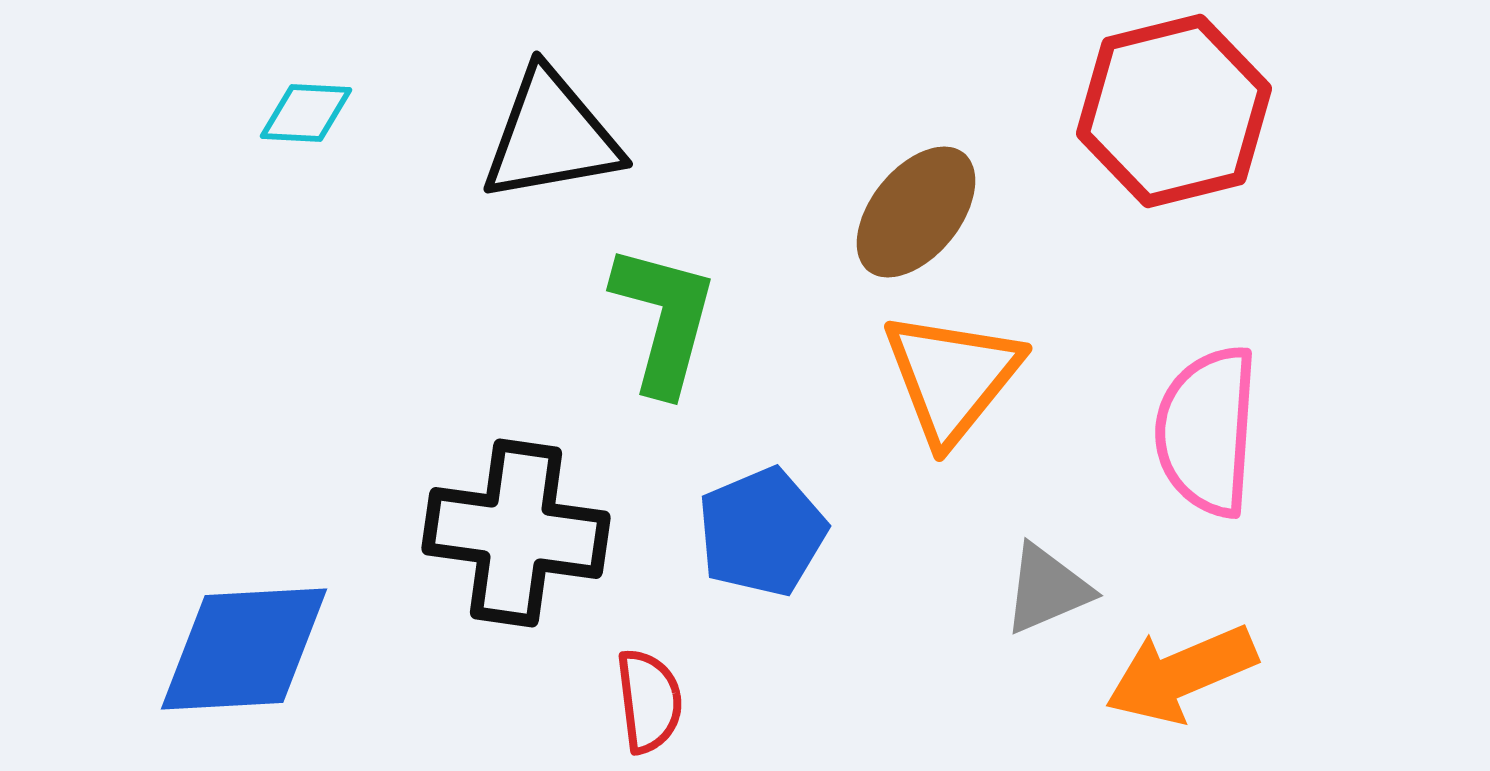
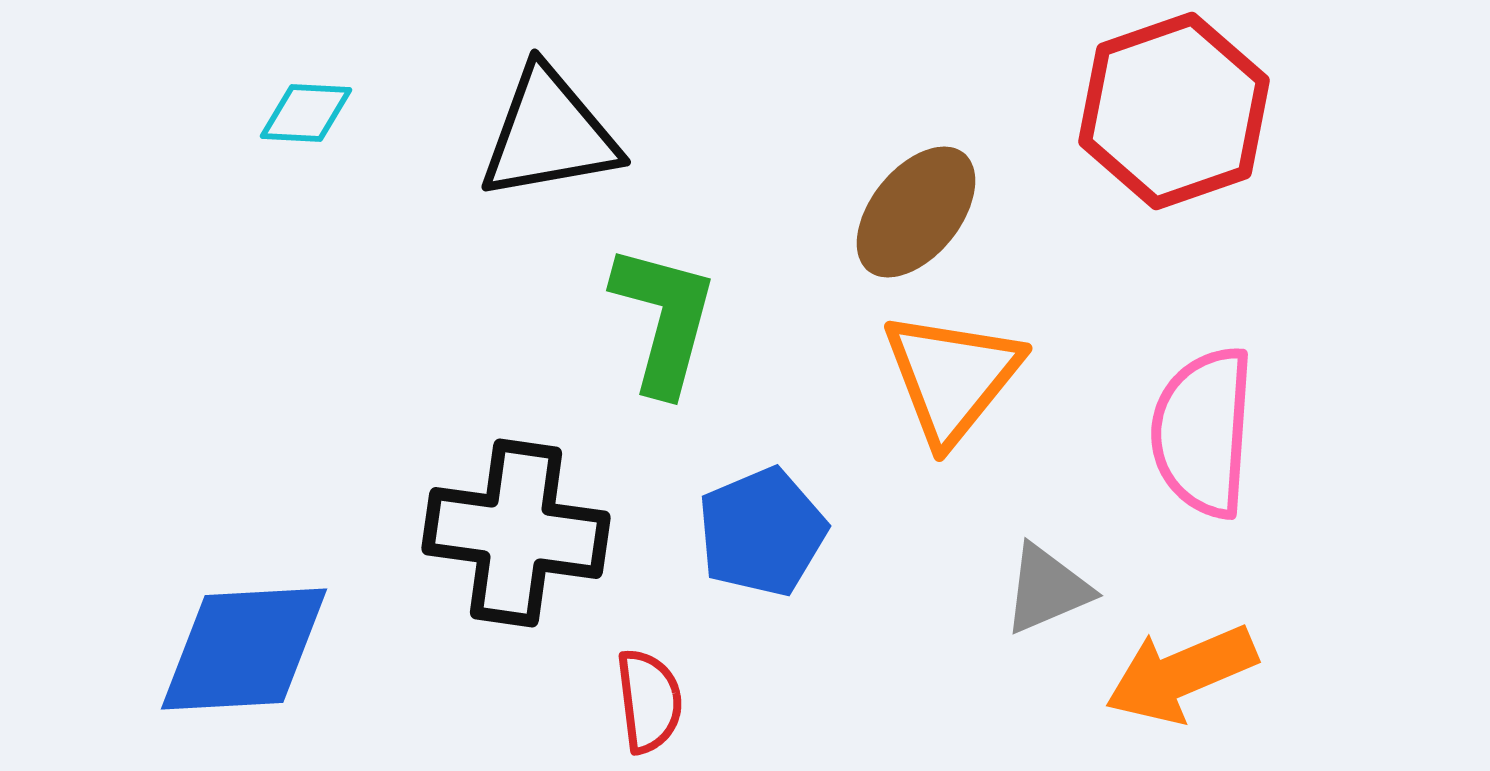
red hexagon: rotated 5 degrees counterclockwise
black triangle: moved 2 px left, 2 px up
pink semicircle: moved 4 px left, 1 px down
